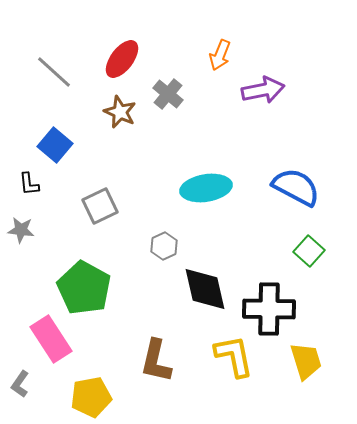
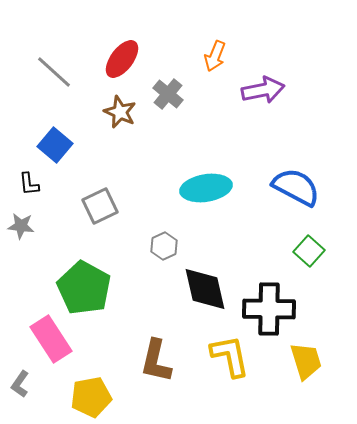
orange arrow: moved 5 px left, 1 px down
gray star: moved 4 px up
yellow L-shape: moved 4 px left
